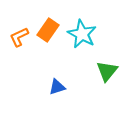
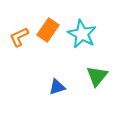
green triangle: moved 10 px left, 5 px down
